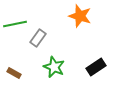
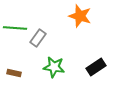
green line: moved 4 px down; rotated 15 degrees clockwise
green star: rotated 15 degrees counterclockwise
brown rectangle: rotated 16 degrees counterclockwise
